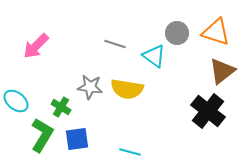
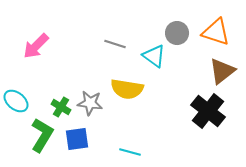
gray star: moved 16 px down
